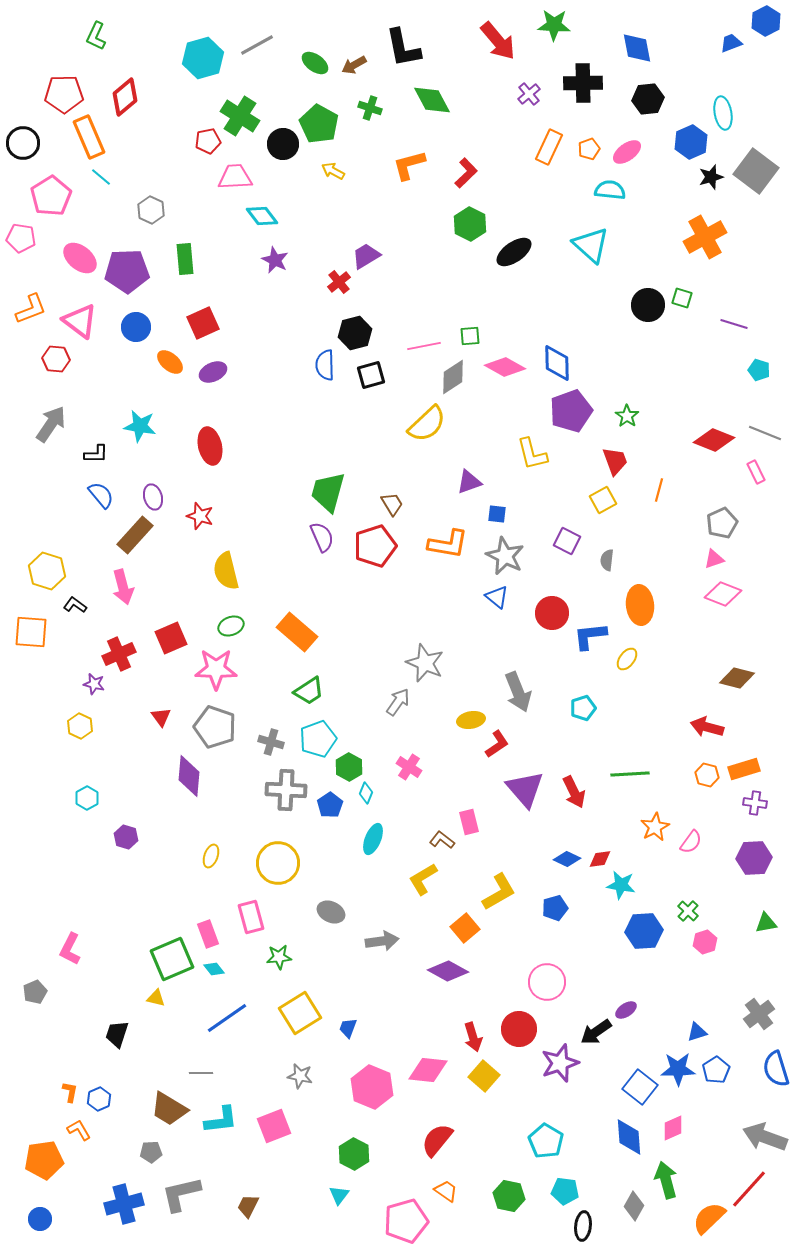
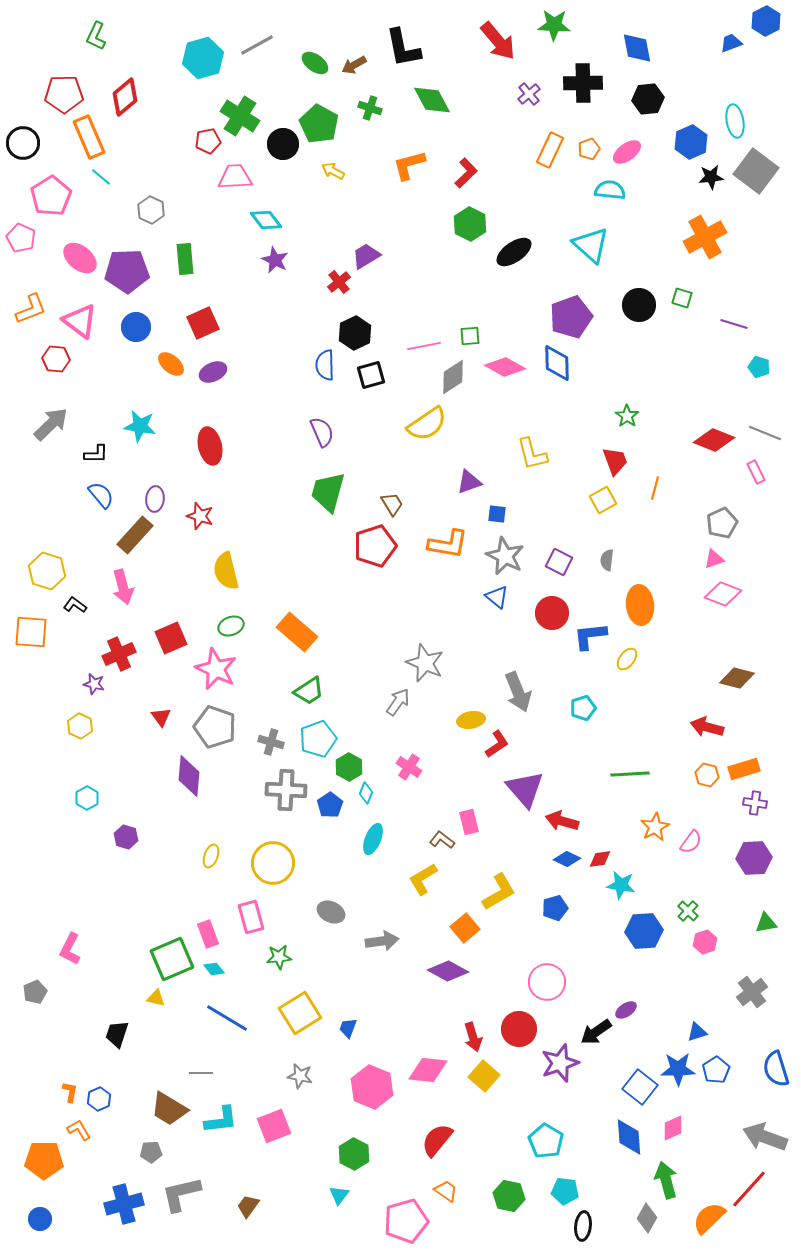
cyan ellipse at (723, 113): moved 12 px right, 8 px down
orange rectangle at (549, 147): moved 1 px right, 3 px down
black star at (711, 177): rotated 10 degrees clockwise
cyan diamond at (262, 216): moved 4 px right, 4 px down
pink pentagon at (21, 238): rotated 16 degrees clockwise
black circle at (648, 305): moved 9 px left
black hexagon at (355, 333): rotated 12 degrees counterclockwise
orange ellipse at (170, 362): moved 1 px right, 2 px down
cyan pentagon at (759, 370): moved 3 px up
purple pentagon at (571, 411): moved 94 px up
gray arrow at (51, 424): rotated 12 degrees clockwise
yellow semicircle at (427, 424): rotated 9 degrees clockwise
orange line at (659, 490): moved 4 px left, 2 px up
purple ellipse at (153, 497): moved 2 px right, 2 px down; rotated 20 degrees clockwise
purple semicircle at (322, 537): moved 105 px up
purple square at (567, 541): moved 8 px left, 21 px down
pink star at (216, 669): rotated 24 degrees clockwise
red arrow at (574, 792): moved 12 px left, 29 px down; rotated 132 degrees clockwise
yellow circle at (278, 863): moved 5 px left
gray cross at (759, 1014): moved 7 px left, 22 px up
blue line at (227, 1018): rotated 66 degrees clockwise
orange pentagon at (44, 1160): rotated 9 degrees clockwise
brown trapezoid at (248, 1206): rotated 10 degrees clockwise
gray diamond at (634, 1206): moved 13 px right, 12 px down
